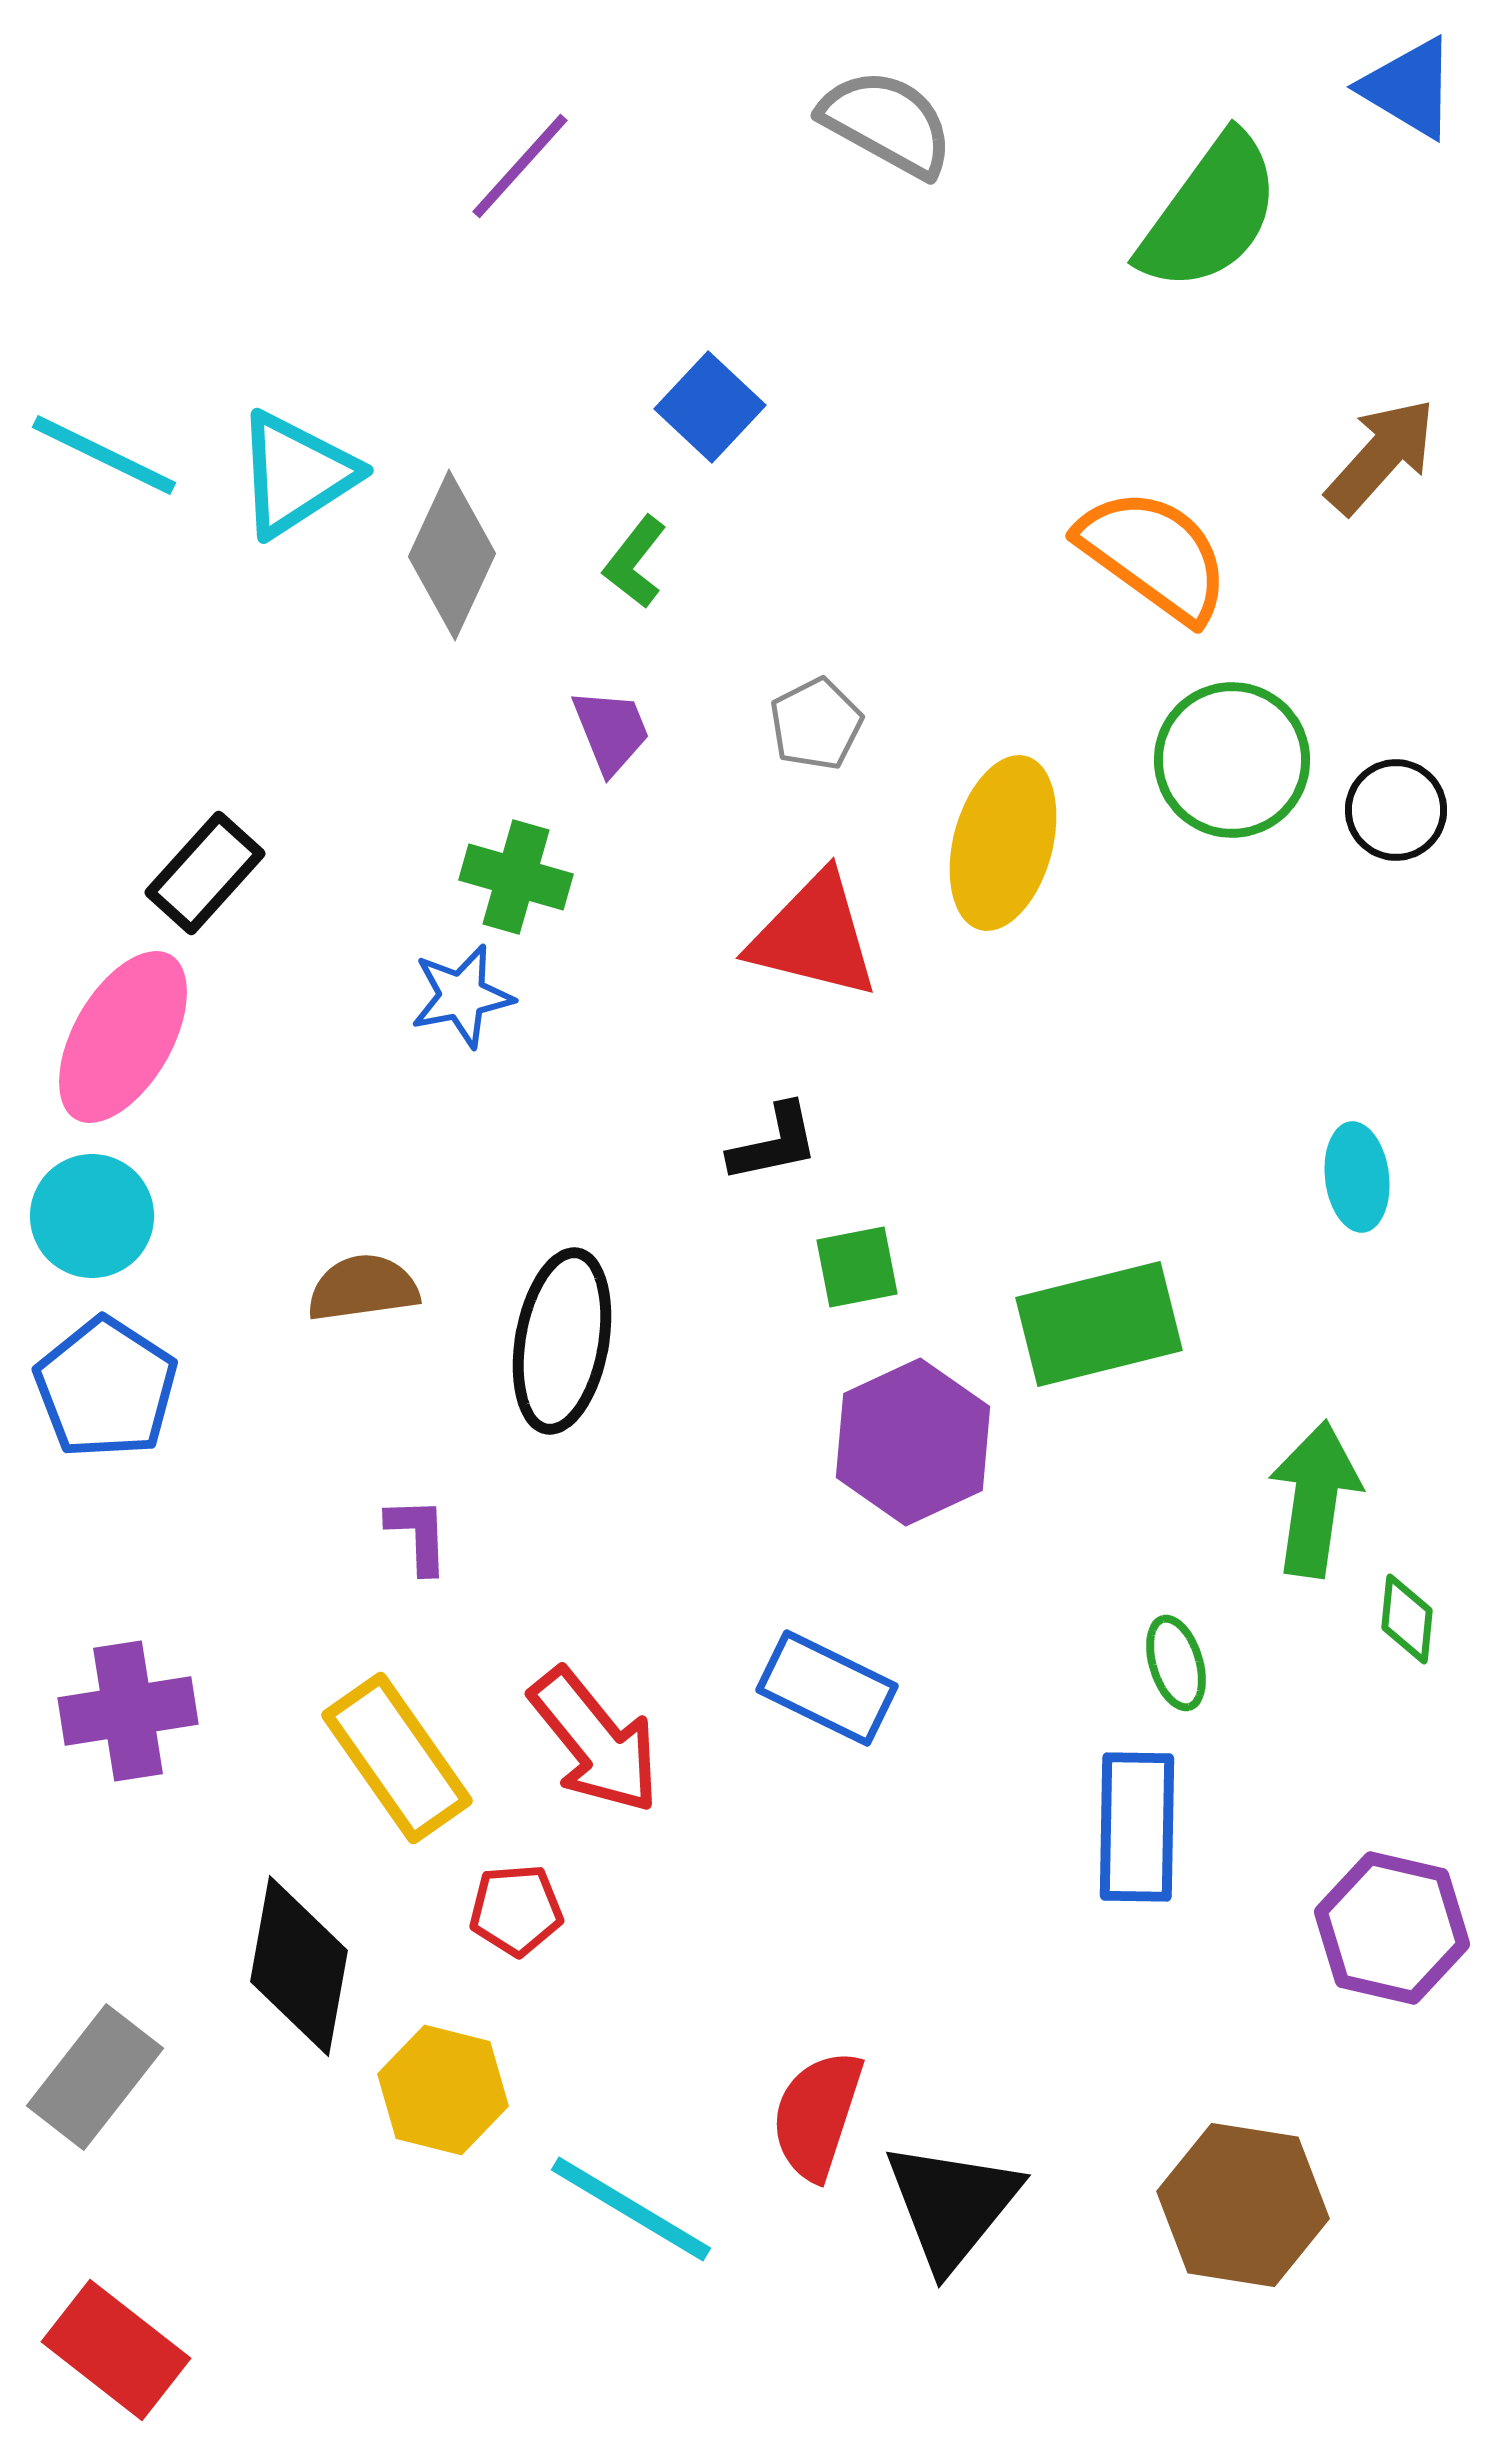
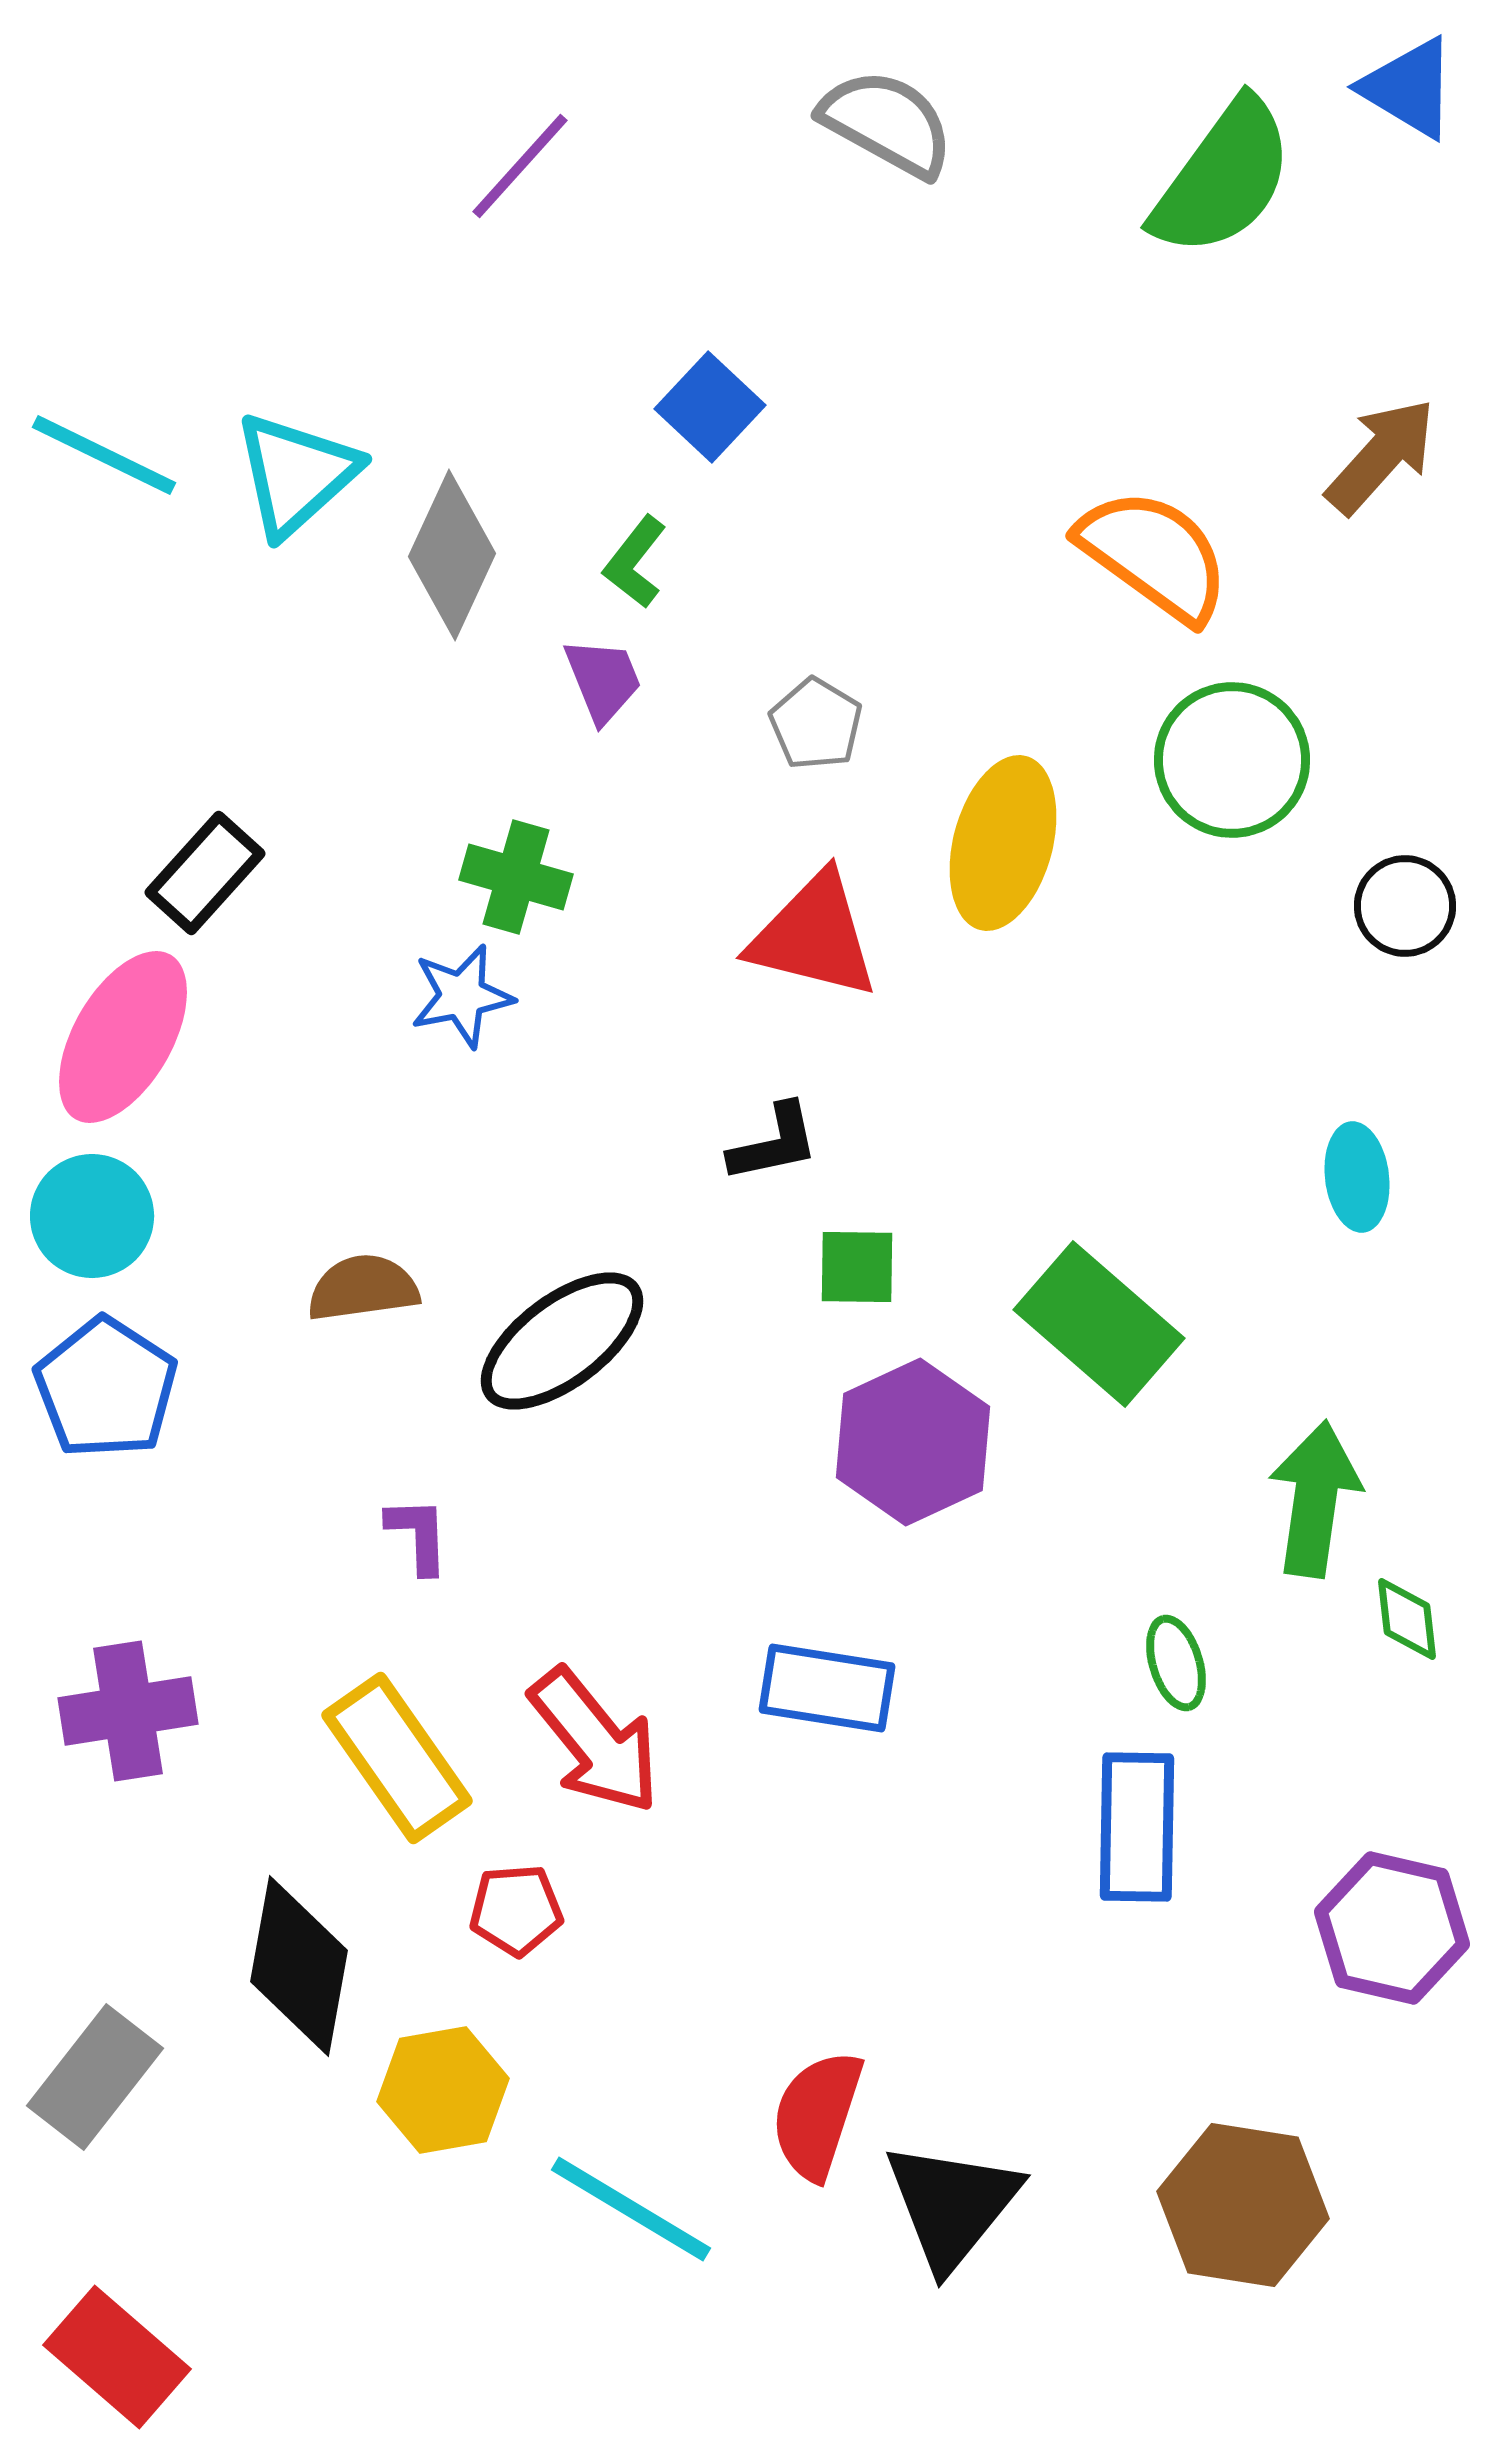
green semicircle at (1210, 213): moved 13 px right, 35 px up
cyan triangle at (296, 474): rotated 9 degrees counterclockwise
gray pentagon at (816, 724): rotated 14 degrees counterclockwise
purple trapezoid at (611, 731): moved 8 px left, 51 px up
black circle at (1396, 810): moved 9 px right, 96 px down
green square at (857, 1267): rotated 12 degrees clockwise
green rectangle at (1099, 1324): rotated 55 degrees clockwise
black ellipse at (562, 1341): rotated 43 degrees clockwise
green diamond at (1407, 1619): rotated 12 degrees counterclockwise
blue rectangle at (827, 1688): rotated 17 degrees counterclockwise
yellow hexagon at (443, 2090): rotated 24 degrees counterclockwise
red rectangle at (116, 2350): moved 1 px right, 7 px down; rotated 3 degrees clockwise
